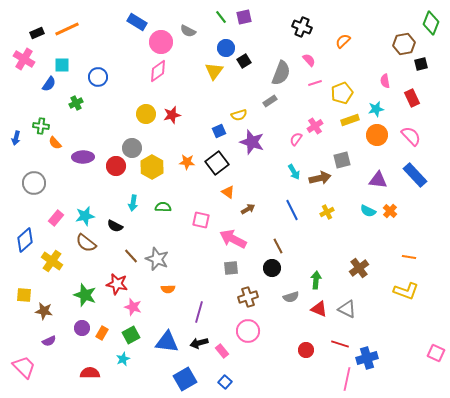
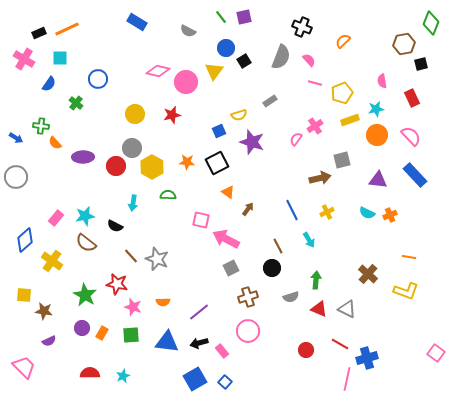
black rectangle at (37, 33): moved 2 px right
pink circle at (161, 42): moved 25 px right, 40 px down
cyan square at (62, 65): moved 2 px left, 7 px up
pink diamond at (158, 71): rotated 50 degrees clockwise
gray semicircle at (281, 73): moved 16 px up
blue circle at (98, 77): moved 2 px down
pink semicircle at (385, 81): moved 3 px left
pink line at (315, 83): rotated 32 degrees clockwise
green cross at (76, 103): rotated 24 degrees counterclockwise
yellow circle at (146, 114): moved 11 px left
blue arrow at (16, 138): rotated 72 degrees counterclockwise
black square at (217, 163): rotated 10 degrees clockwise
cyan arrow at (294, 172): moved 15 px right, 68 px down
gray circle at (34, 183): moved 18 px left, 6 px up
green semicircle at (163, 207): moved 5 px right, 12 px up
brown arrow at (248, 209): rotated 24 degrees counterclockwise
cyan semicircle at (368, 211): moved 1 px left, 2 px down
orange cross at (390, 211): moved 4 px down; rotated 24 degrees clockwise
pink arrow at (233, 239): moved 7 px left
gray square at (231, 268): rotated 21 degrees counterclockwise
brown cross at (359, 268): moved 9 px right, 6 px down; rotated 12 degrees counterclockwise
orange semicircle at (168, 289): moved 5 px left, 13 px down
green star at (85, 295): rotated 10 degrees clockwise
purple line at (199, 312): rotated 35 degrees clockwise
green square at (131, 335): rotated 24 degrees clockwise
red line at (340, 344): rotated 12 degrees clockwise
pink square at (436, 353): rotated 12 degrees clockwise
cyan star at (123, 359): moved 17 px down
blue square at (185, 379): moved 10 px right
